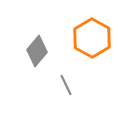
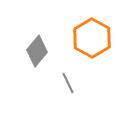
gray line: moved 2 px right, 2 px up
